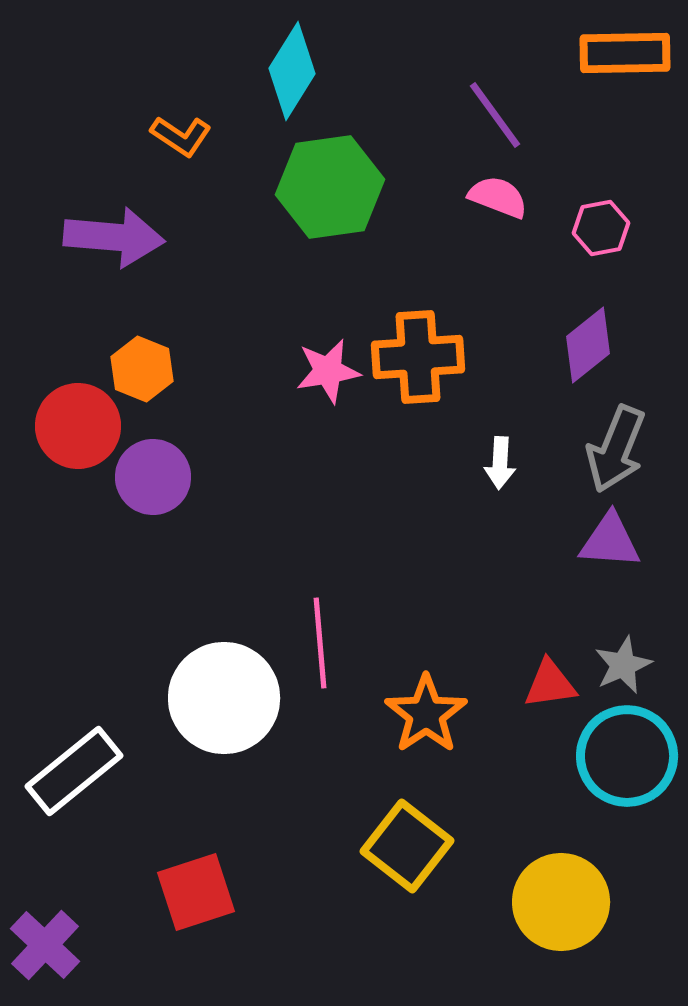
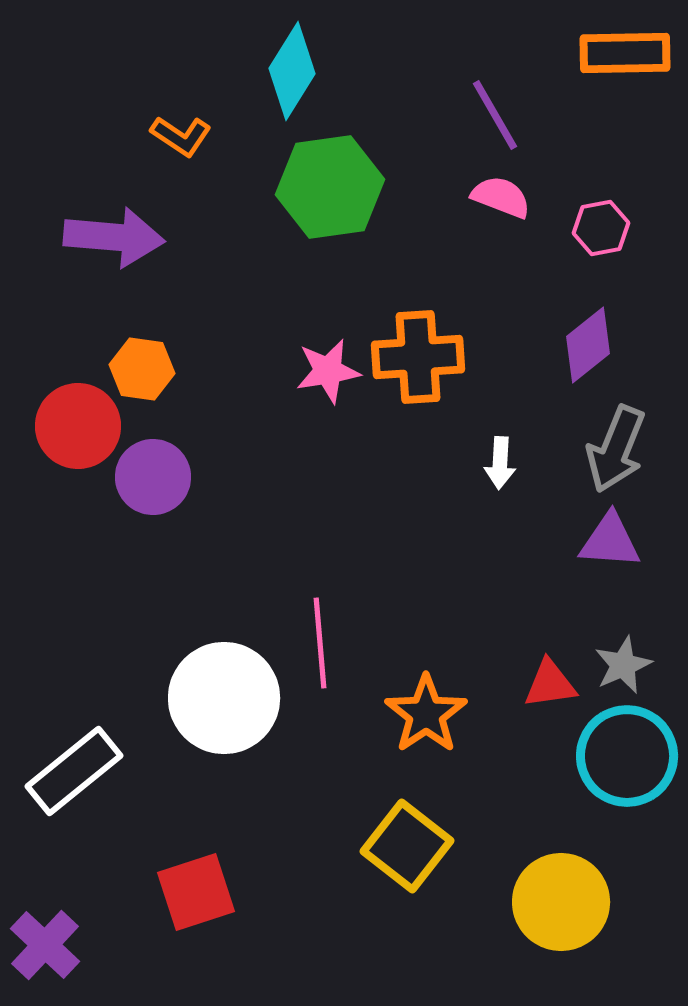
purple line: rotated 6 degrees clockwise
pink semicircle: moved 3 px right
orange hexagon: rotated 14 degrees counterclockwise
